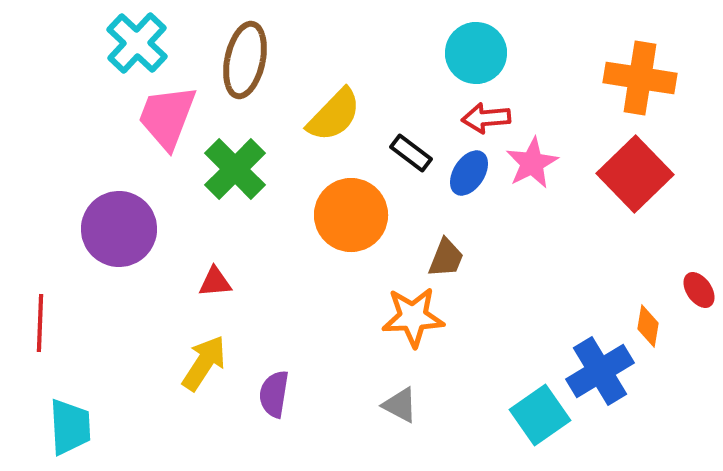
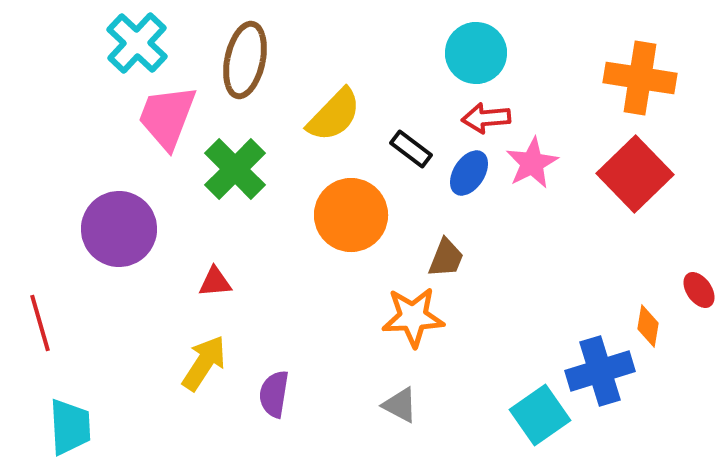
black rectangle: moved 4 px up
red line: rotated 18 degrees counterclockwise
blue cross: rotated 14 degrees clockwise
